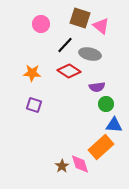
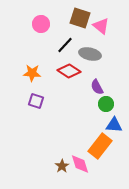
purple semicircle: rotated 70 degrees clockwise
purple square: moved 2 px right, 4 px up
orange rectangle: moved 1 px left, 1 px up; rotated 10 degrees counterclockwise
